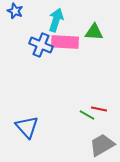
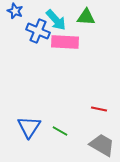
cyan arrow: rotated 120 degrees clockwise
green triangle: moved 8 px left, 15 px up
blue cross: moved 3 px left, 14 px up
green line: moved 27 px left, 16 px down
blue triangle: moved 2 px right; rotated 15 degrees clockwise
gray trapezoid: rotated 60 degrees clockwise
